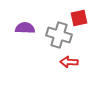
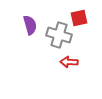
purple semicircle: moved 5 px right, 3 px up; rotated 72 degrees clockwise
